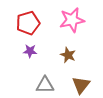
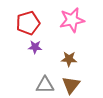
purple star: moved 5 px right, 4 px up
brown star: moved 1 px right, 4 px down; rotated 21 degrees counterclockwise
brown triangle: moved 10 px left
